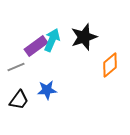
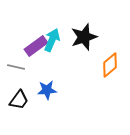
gray line: rotated 36 degrees clockwise
